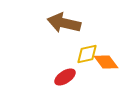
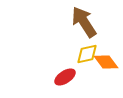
brown arrow: moved 20 px right, 1 px up; rotated 44 degrees clockwise
